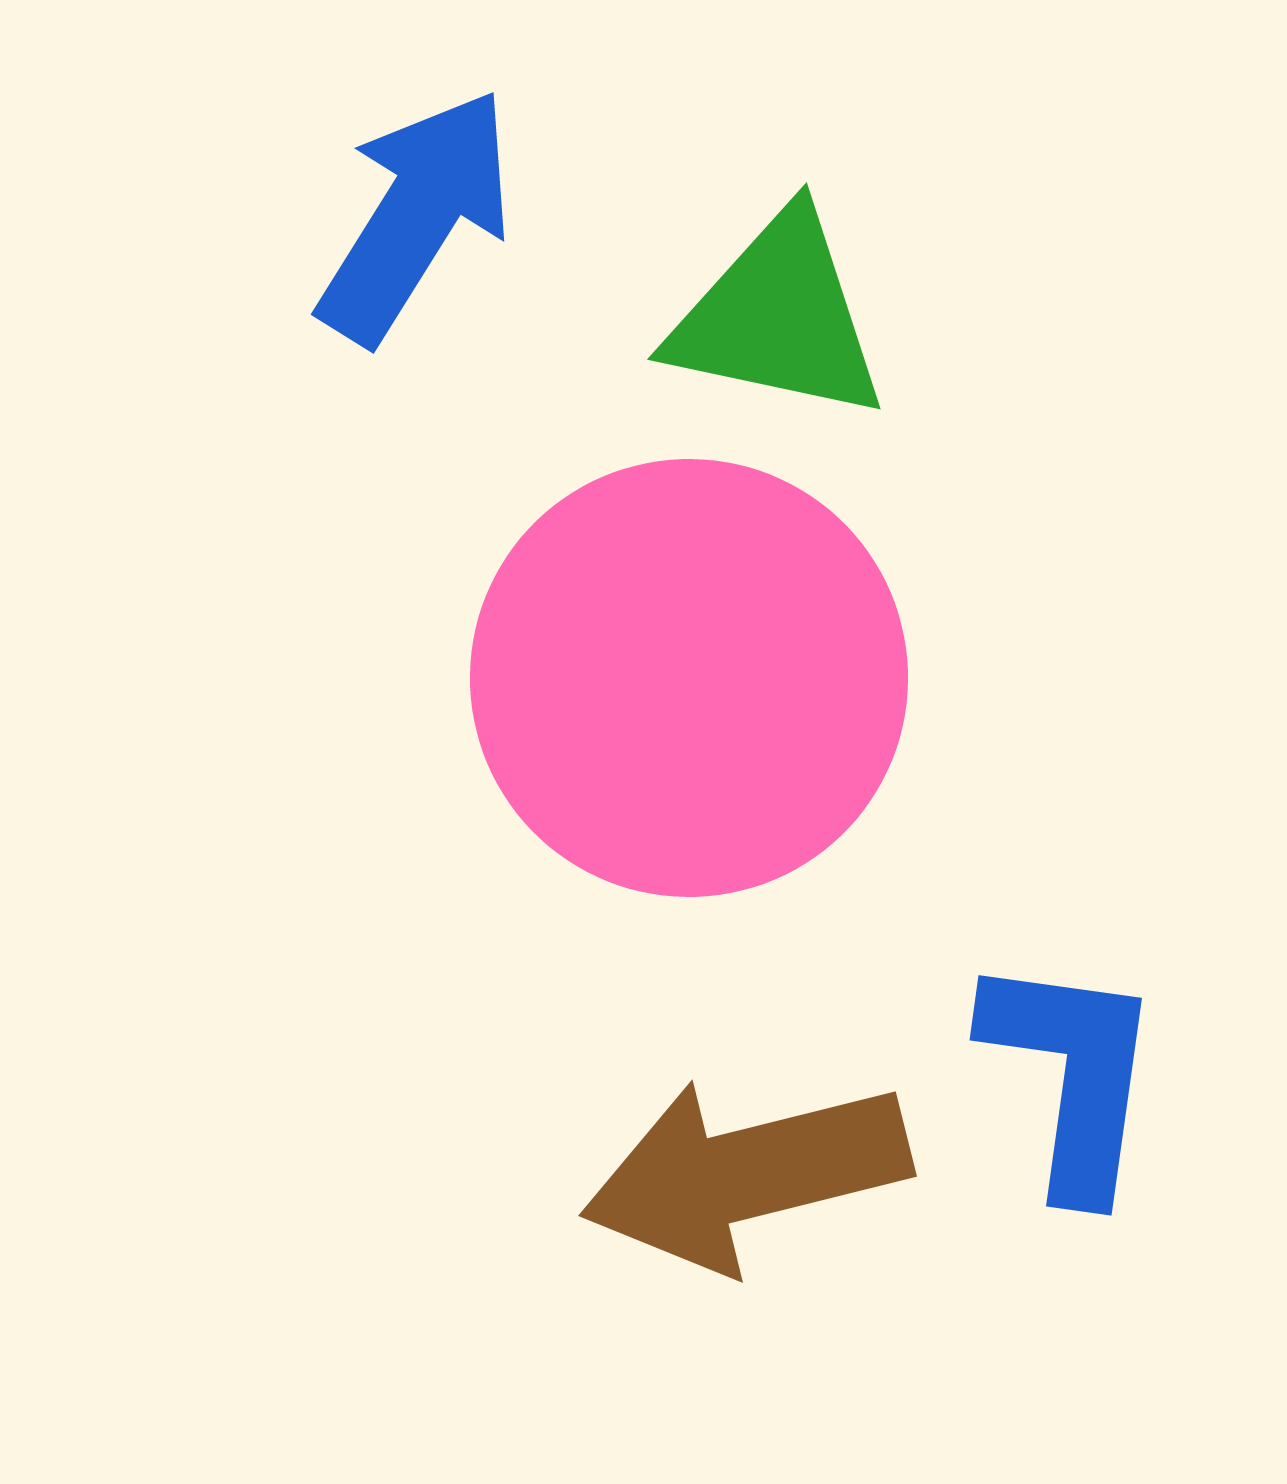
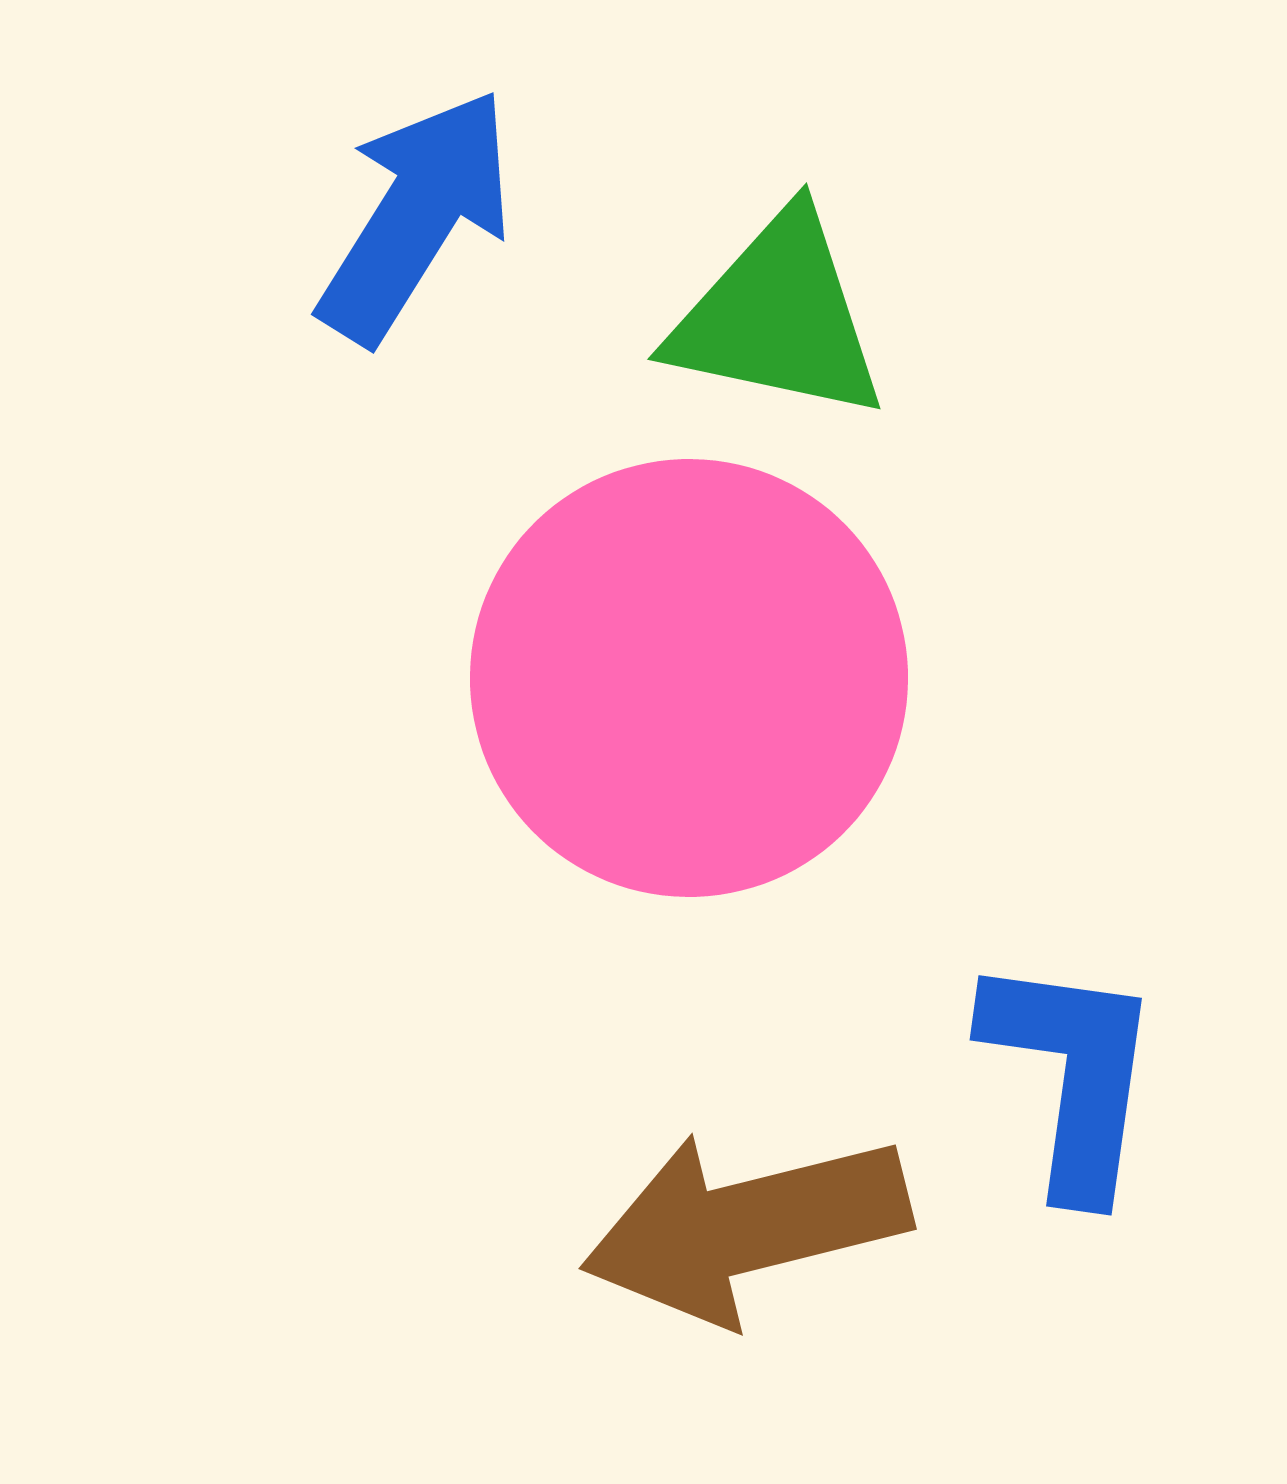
brown arrow: moved 53 px down
